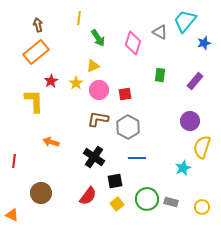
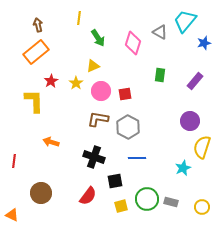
pink circle: moved 2 px right, 1 px down
black cross: rotated 15 degrees counterclockwise
yellow square: moved 4 px right, 2 px down; rotated 24 degrees clockwise
